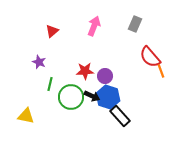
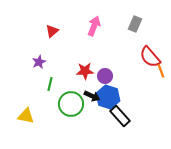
purple star: rotated 24 degrees clockwise
green circle: moved 7 px down
